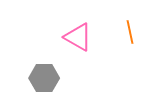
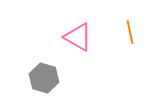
gray hexagon: rotated 16 degrees clockwise
